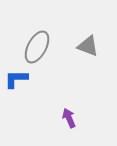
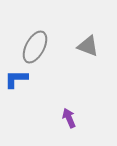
gray ellipse: moved 2 px left
